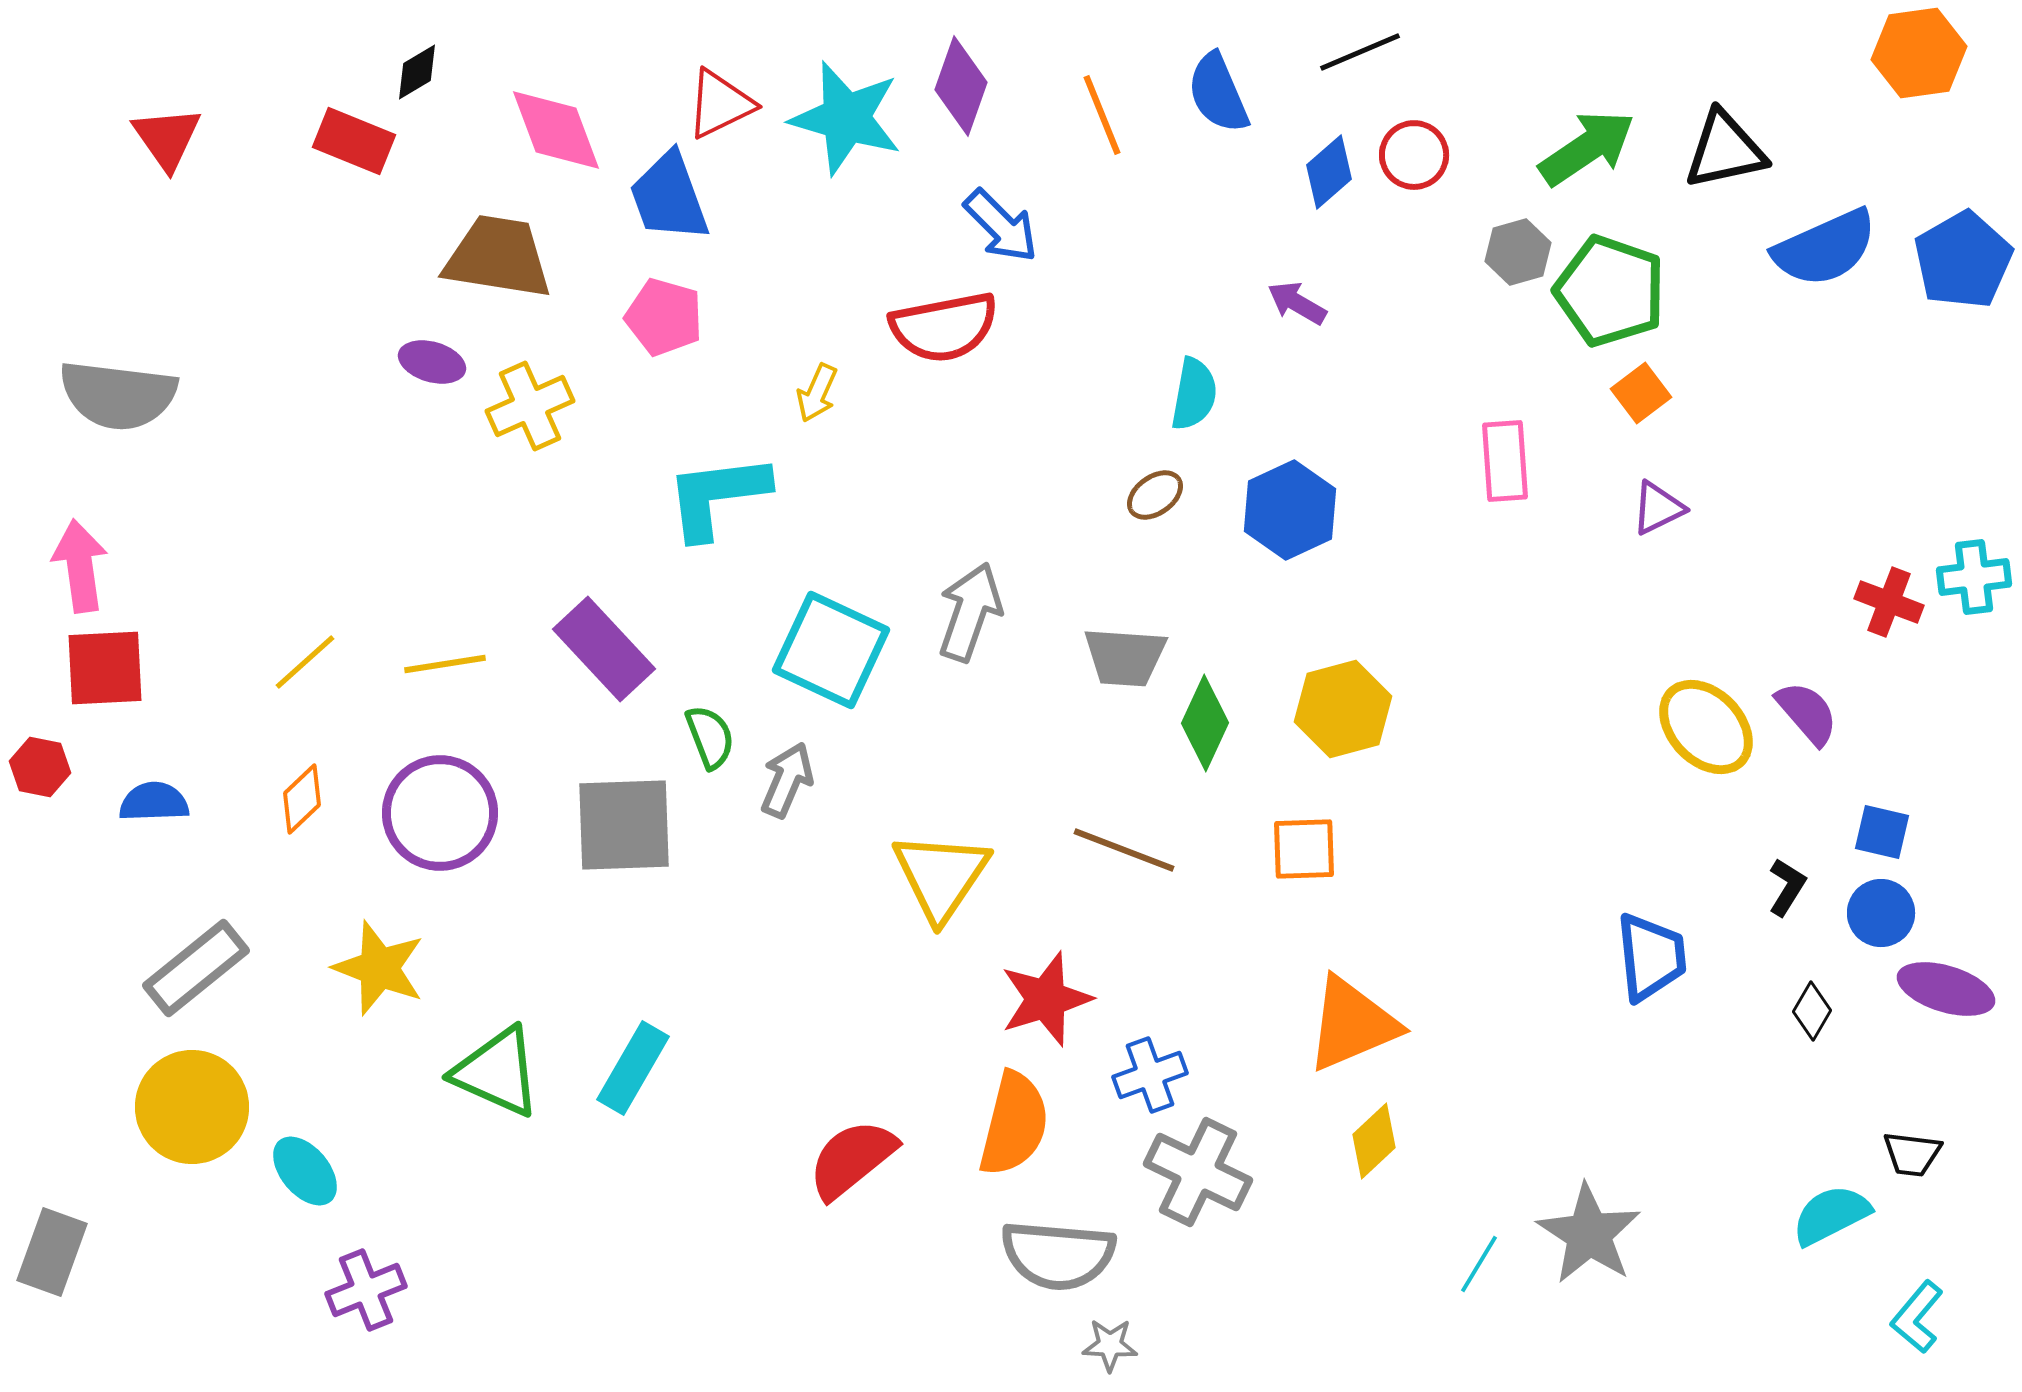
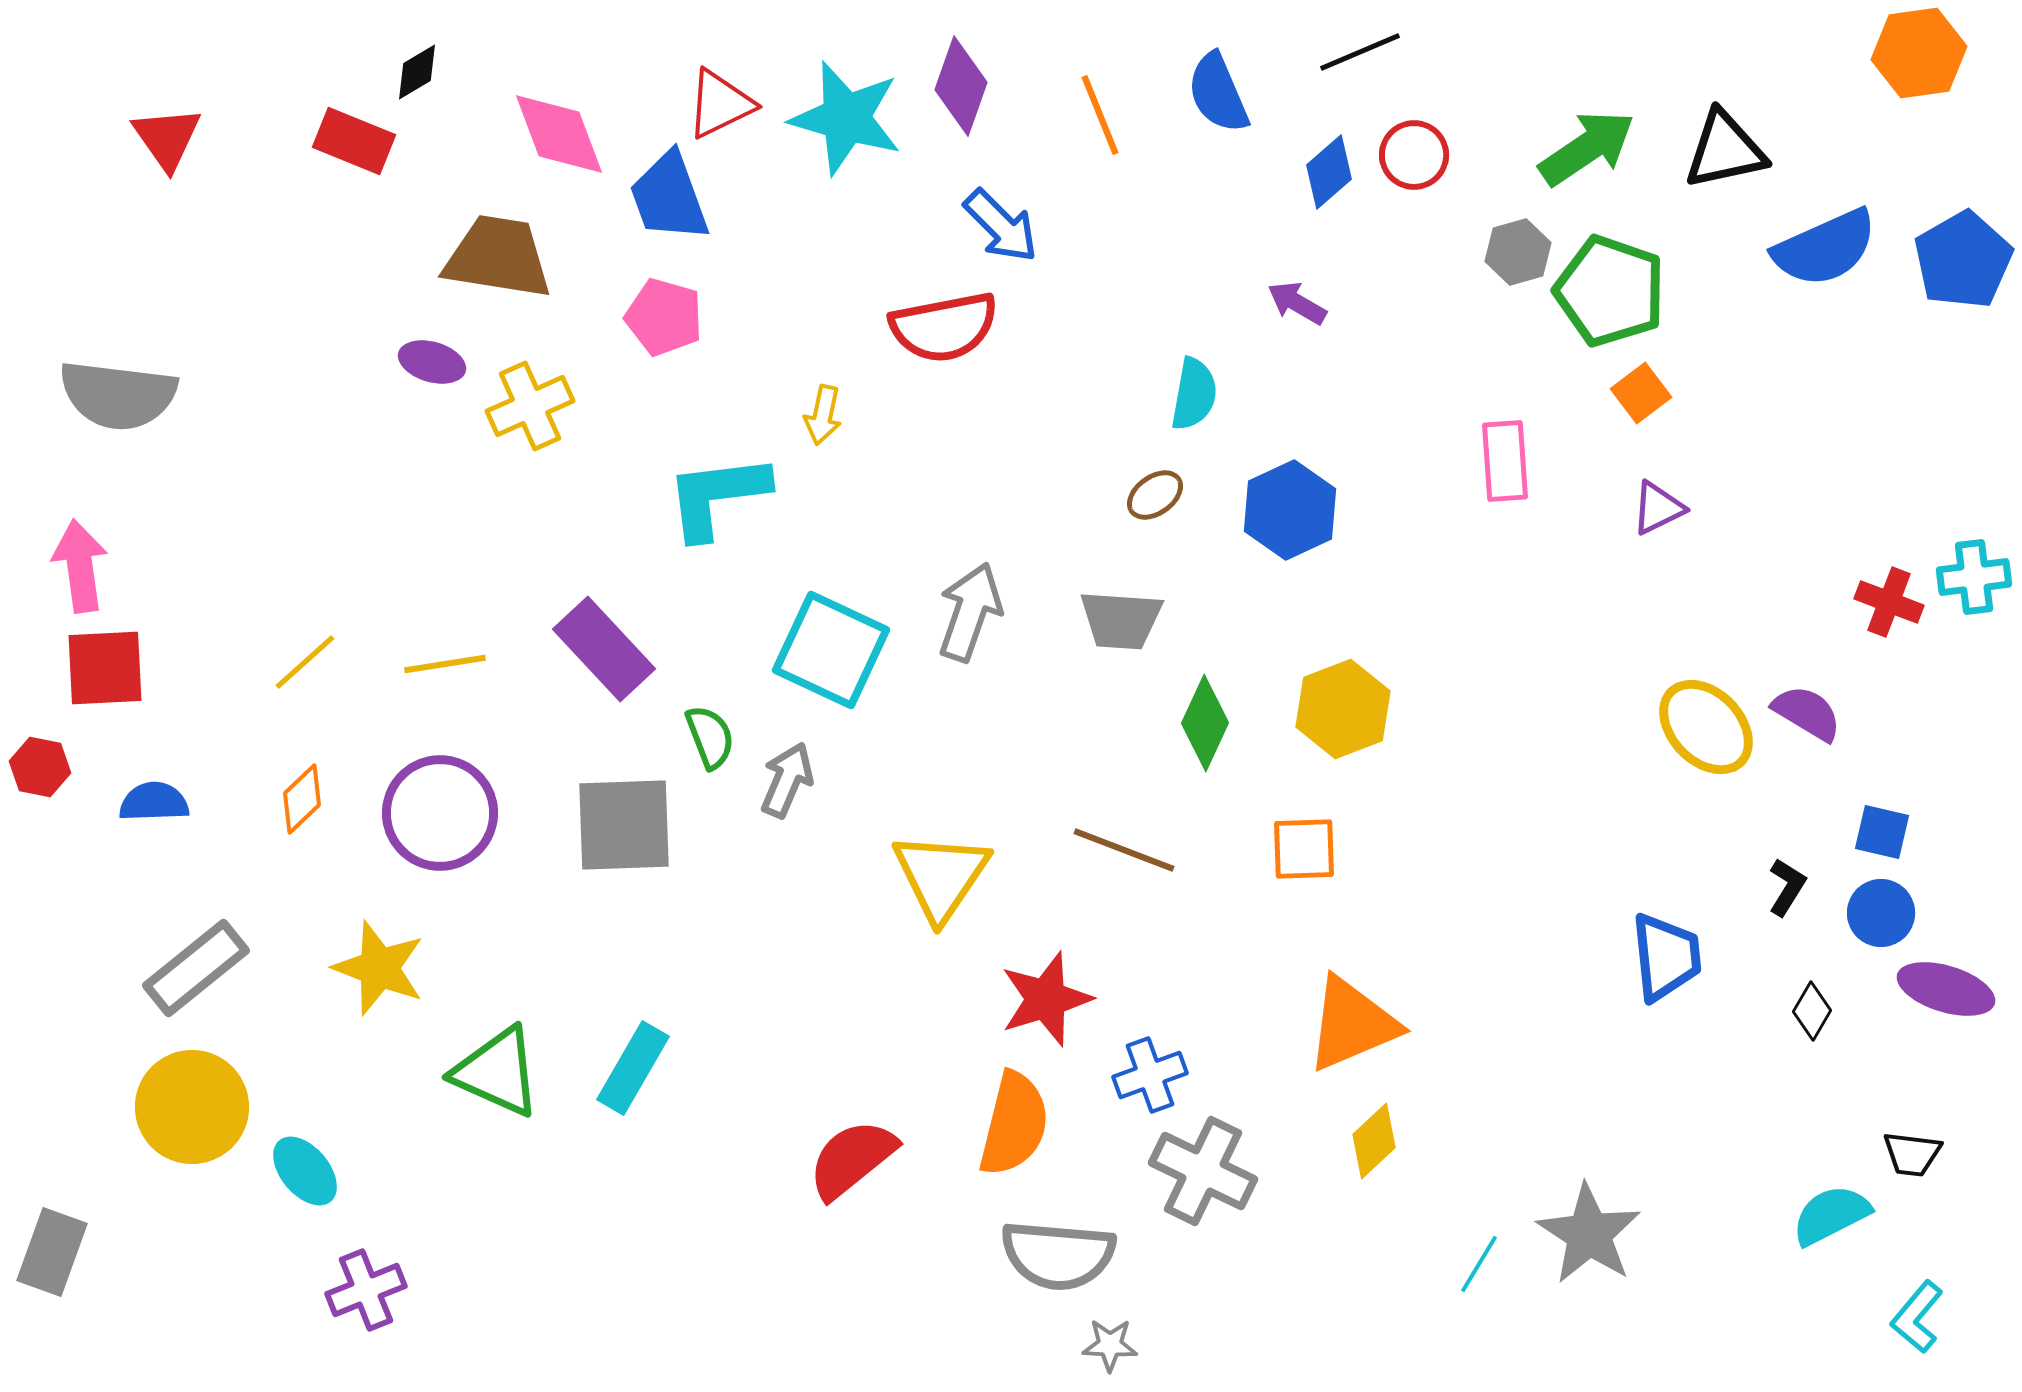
orange line at (1102, 115): moved 2 px left
pink diamond at (556, 130): moved 3 px right, 4 px down
yellow arrow at (817, 393): moved 6 px right, 22 px down; rotated 12 degrees counterclockwise
gray trapezoid at (1125, 657): moved 4 px left, 37 px up
yellow hexagon at (1343, 709): rotated 6 degrees counterclockwise
purple semicircle at (1807, 713): rotated 18 degrees counterclockwise
blue trapezoid at (1651, 957): moved 15 px right
gray cross at (1198, 1172): moved 5 px right, 1 px up
